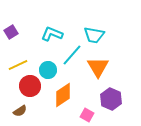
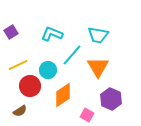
cyan trapezoid: moved 4 px right
